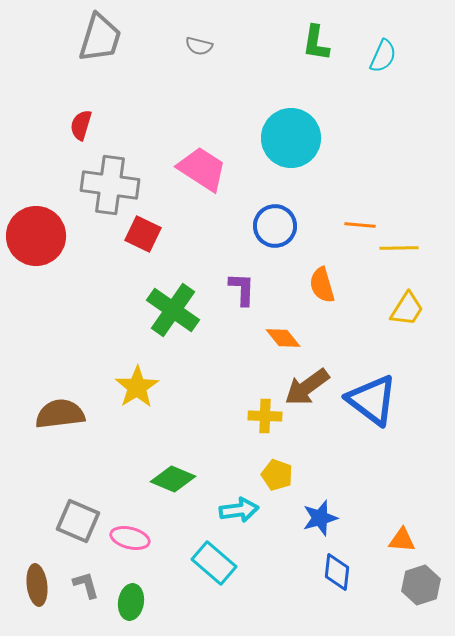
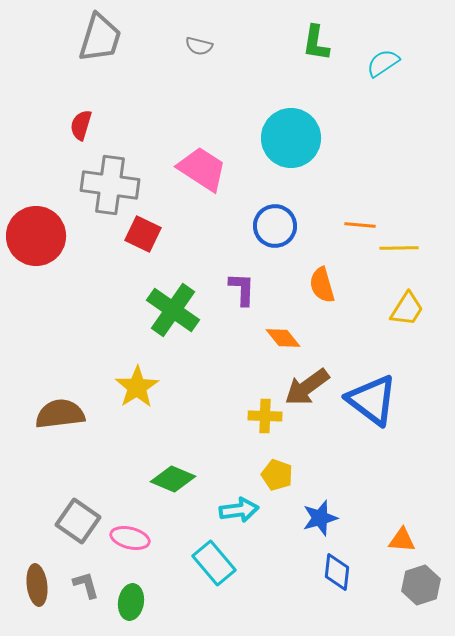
cyan semicircle: moved 7 px down; rotated 148 degrees counterclockwise
gray square: rotated 12 degrees clockwise
cyan rectangle: rotated 9 degrees clockwise
